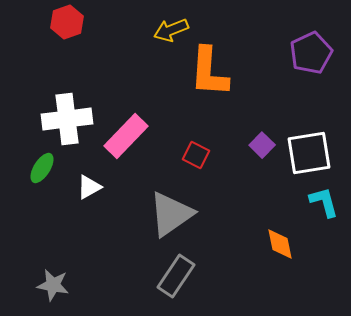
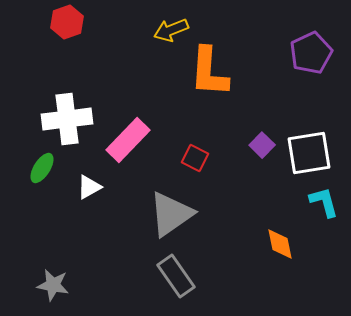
pink rectangle: moved 2 px right, 4 px down
red square: moved 1 px left, 3 px down
gray rectangle: rotated 69 degrees counterclockwise
